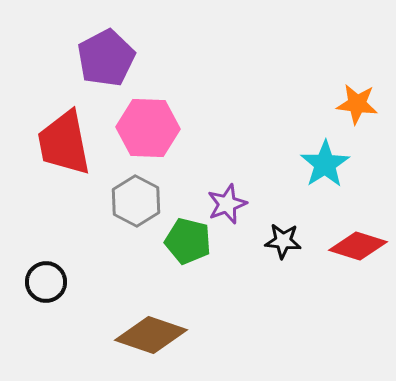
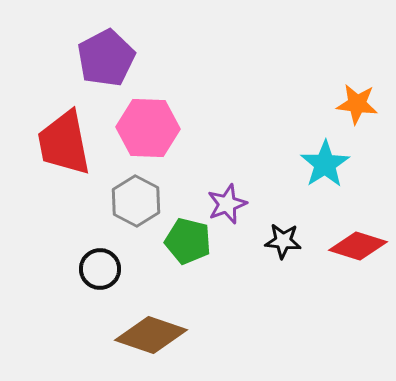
black circle: moved 54 px right, 13 px up
